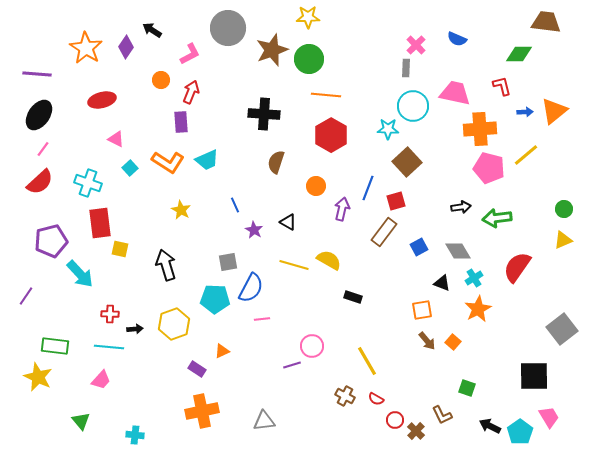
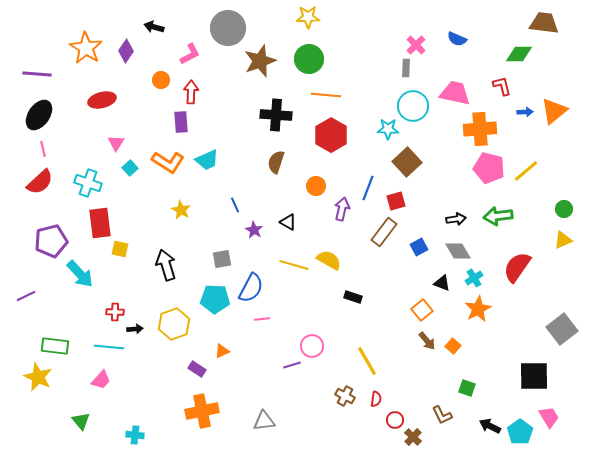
brown trapezoid at (546, 22): moved 2 px left, 1 px down
black arrow at (152, 30): moved 2 px right, 3 px up; rotated 18 degrees counterclockwise
purple diamond at (126, 47): moved 4 px down
brown star at (272, 50): moved 12 px left, 11 px down
red arrow at (191, 92): rotated 20 degrees counterclockwise
black cross at (264, 114): moved 12 px right, 1 px down
pink triangle at (116, 139): moved 4 px down; rotated 36 degrees clockwise
pink line at (43, 149): rotated 49 degrees counterclockwise
yellow line at (526, 155): moved 16 px down
black arrow at (461, 207): moved 5 px left, 12 px down
green arrow at (497, 218): moved 1 px right, 2 px up
gray square at (228, 262): moved 6 px left, 3 px up
purple line at (26, 296): rotated 30 degrees clockwise
orange square at (422, 310): rotated 30 degrees counterclockwise
red cross at (110, 314): moved 5 px right, 2 px up
orange square at (453, 342): moved 4 px down
red semicircle at (376, 399): rotated 112 degrees counterclockwise
brown cross at (416, 431): moved 3 px left, 6 px down
